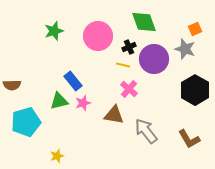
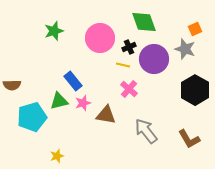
pink circle: moved 2 px right, 2 px down
brown triangle: moved 8 px left
cyan pentagon: moved 6 px right, 5 px up
